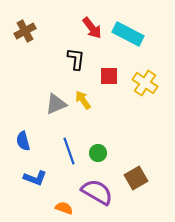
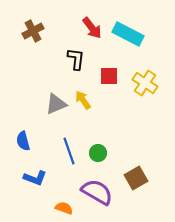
brown cross: moved 8 px right
